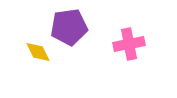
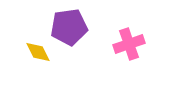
pink cross: rotated 8 degrees counterclockwise
